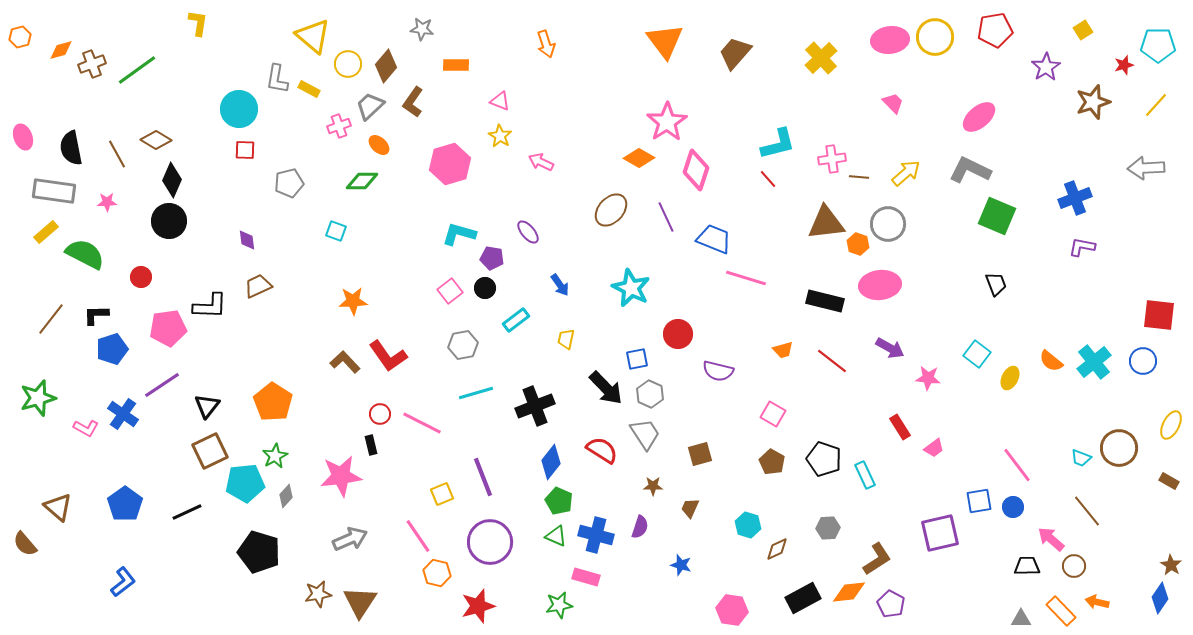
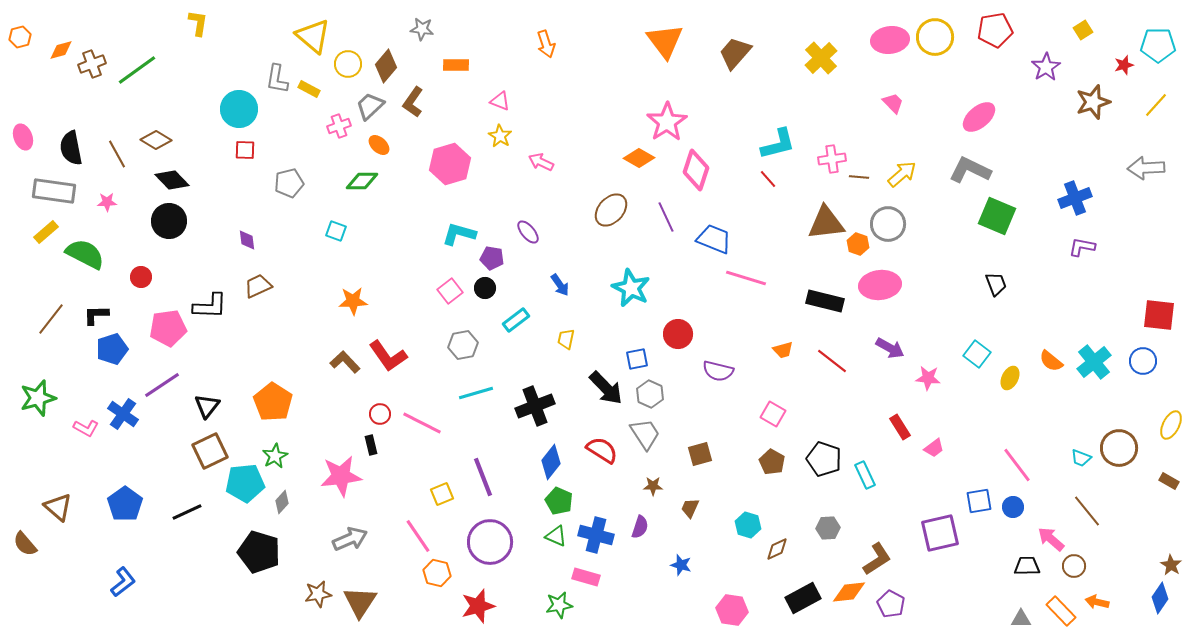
yellow arrow at (906, 173): moved 4 px left, 1 px down
black diamond at (172, 180): rotated 68 degrees counterclockwise
gray diamond at (286, 496): moved 4 px left, 6 px down
